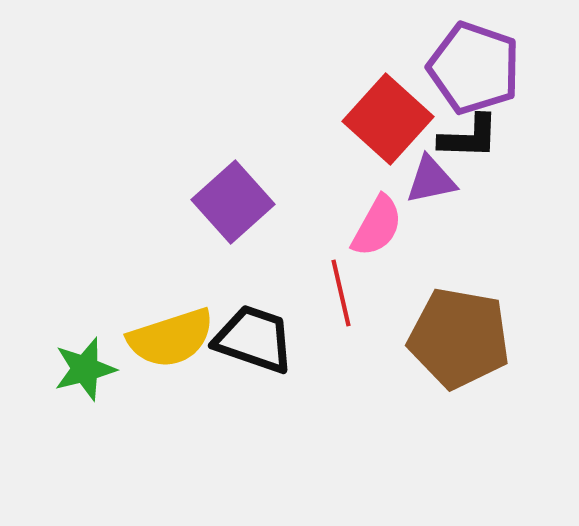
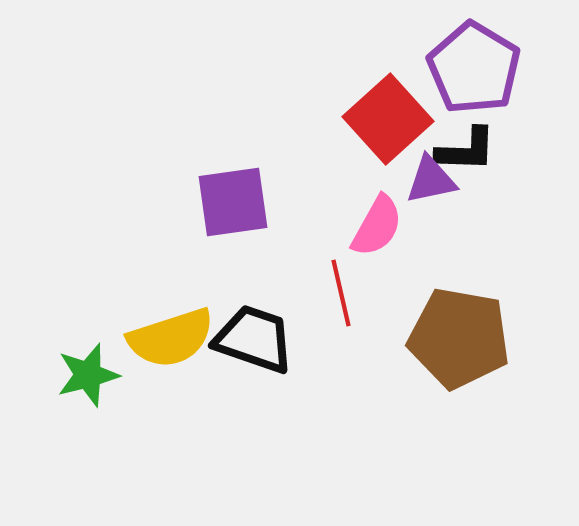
purple pentagon: rotated 12 degrees clockwise
red square: rotated 6 degrees clockwise
black L-shape: moved 3 px left, 13 px down
purple square: rotated 34 degrees clockwise
green star: moved 3 px right, 6 px down
